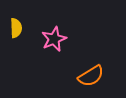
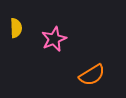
orange semicircle: moved 1 px right, 1 px up
